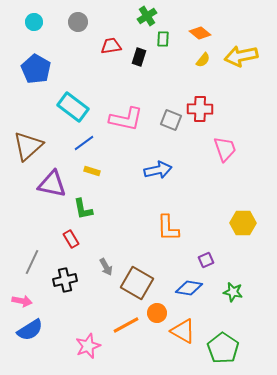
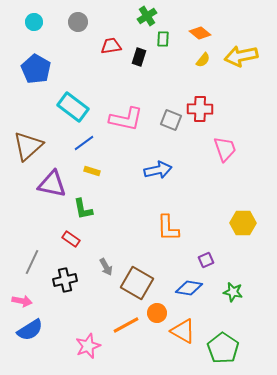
red rectangle: rotated 24 degrees counterclockwise
